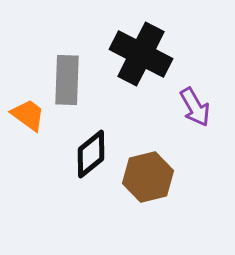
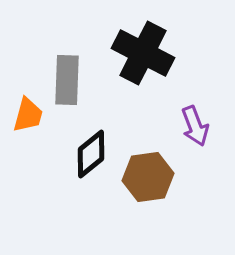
black cross: moved 2 px right, 1 px up
purple arrow: moved 19 px down; rotated 9 degrees clockwise
orange trapezoid: rotated 69 degrees clockwise
brown hexagon: rotated 6 degrees clockwise
